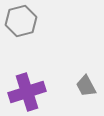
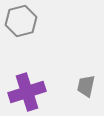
gray trapezoid: rotated 40 degrees clockwise
